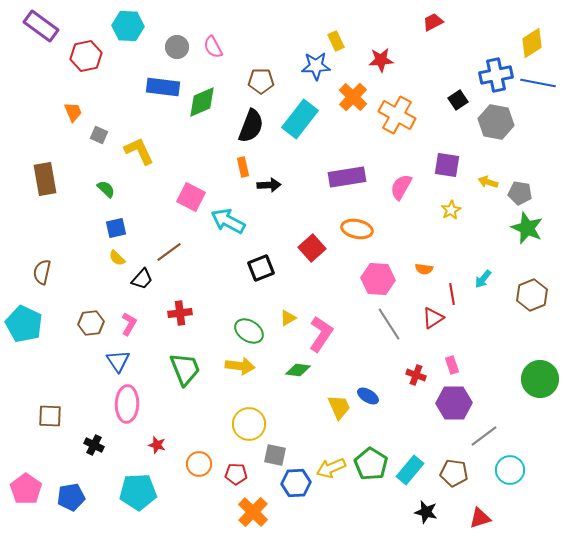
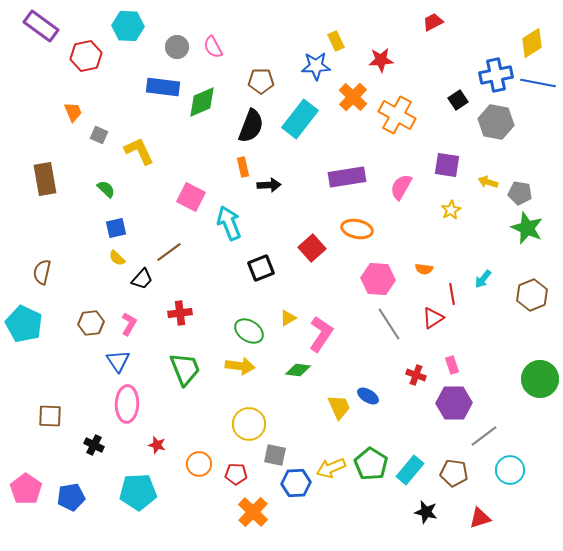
cyan arrow at (228, 221): moved 1 px right, 2 px down; rotated 40 degrees clockwise
